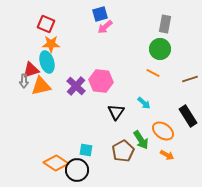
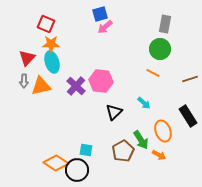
cyan ellipse: moved 5 px right
red triangle: moved 4 px left, 12 px up; rotated 30 degrees counterclockwise
black triangle: moved 2 px left; rotated 12 degrees clockwise
orange ellipse: rotated 35 degrees clockwise
orange arrow: moved 8 px left
